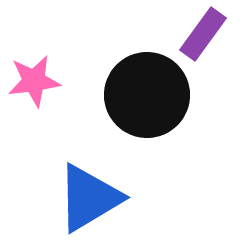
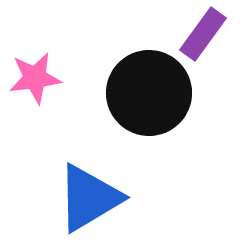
pink star: moved 1 px right, 3 px up
black circle: moved 2 px right, 2 px up
